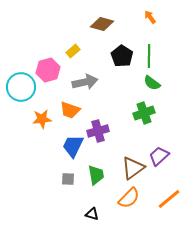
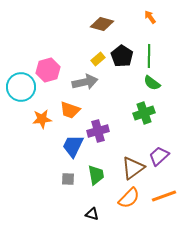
yellow rectangle: moved 25 px right, 8 px down
orange line: moved 5 px left, 3 px up; rotated 20 degrees clockwise
